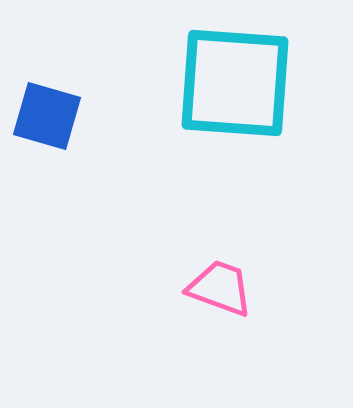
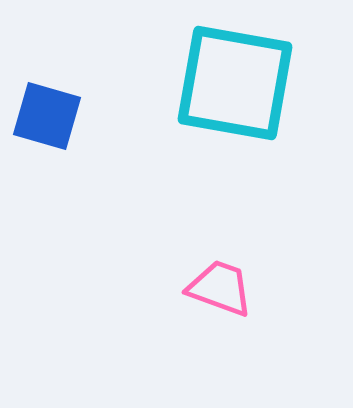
cyan square: rotated 6 degrees clockwise
